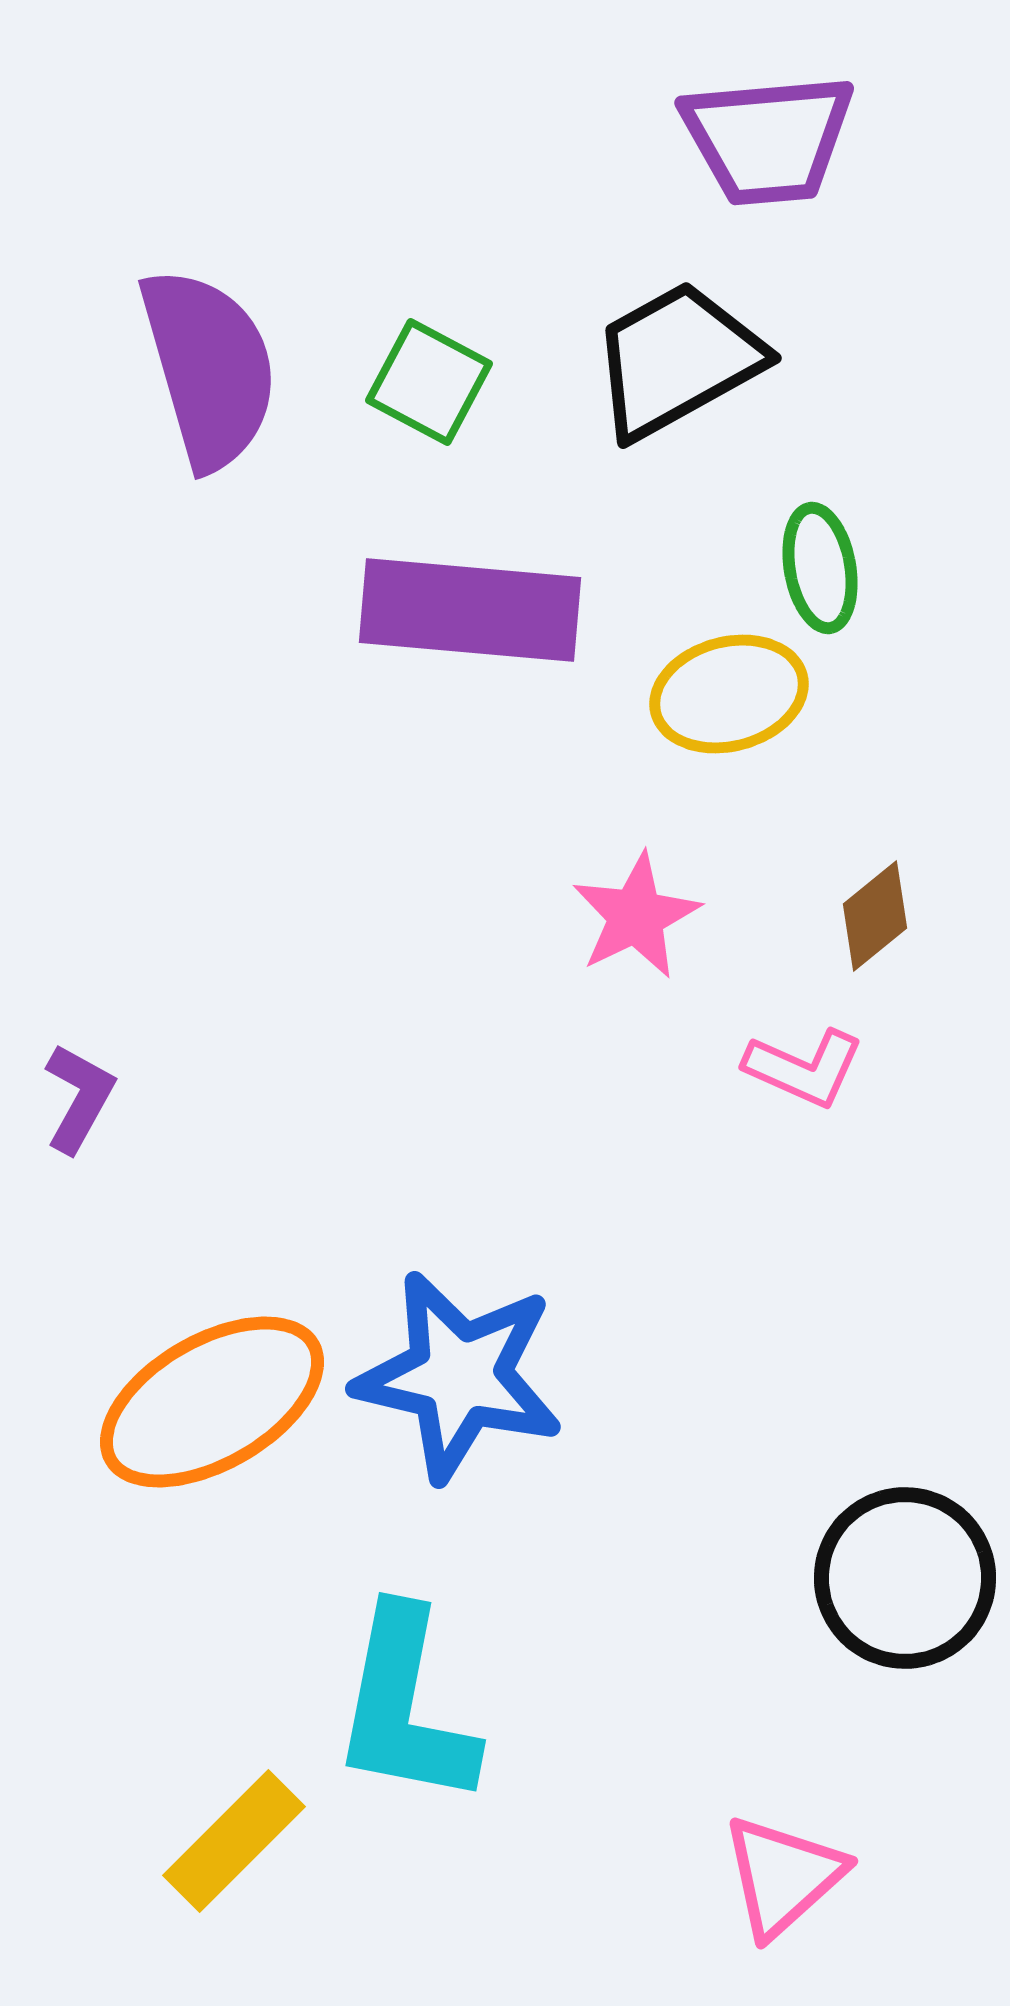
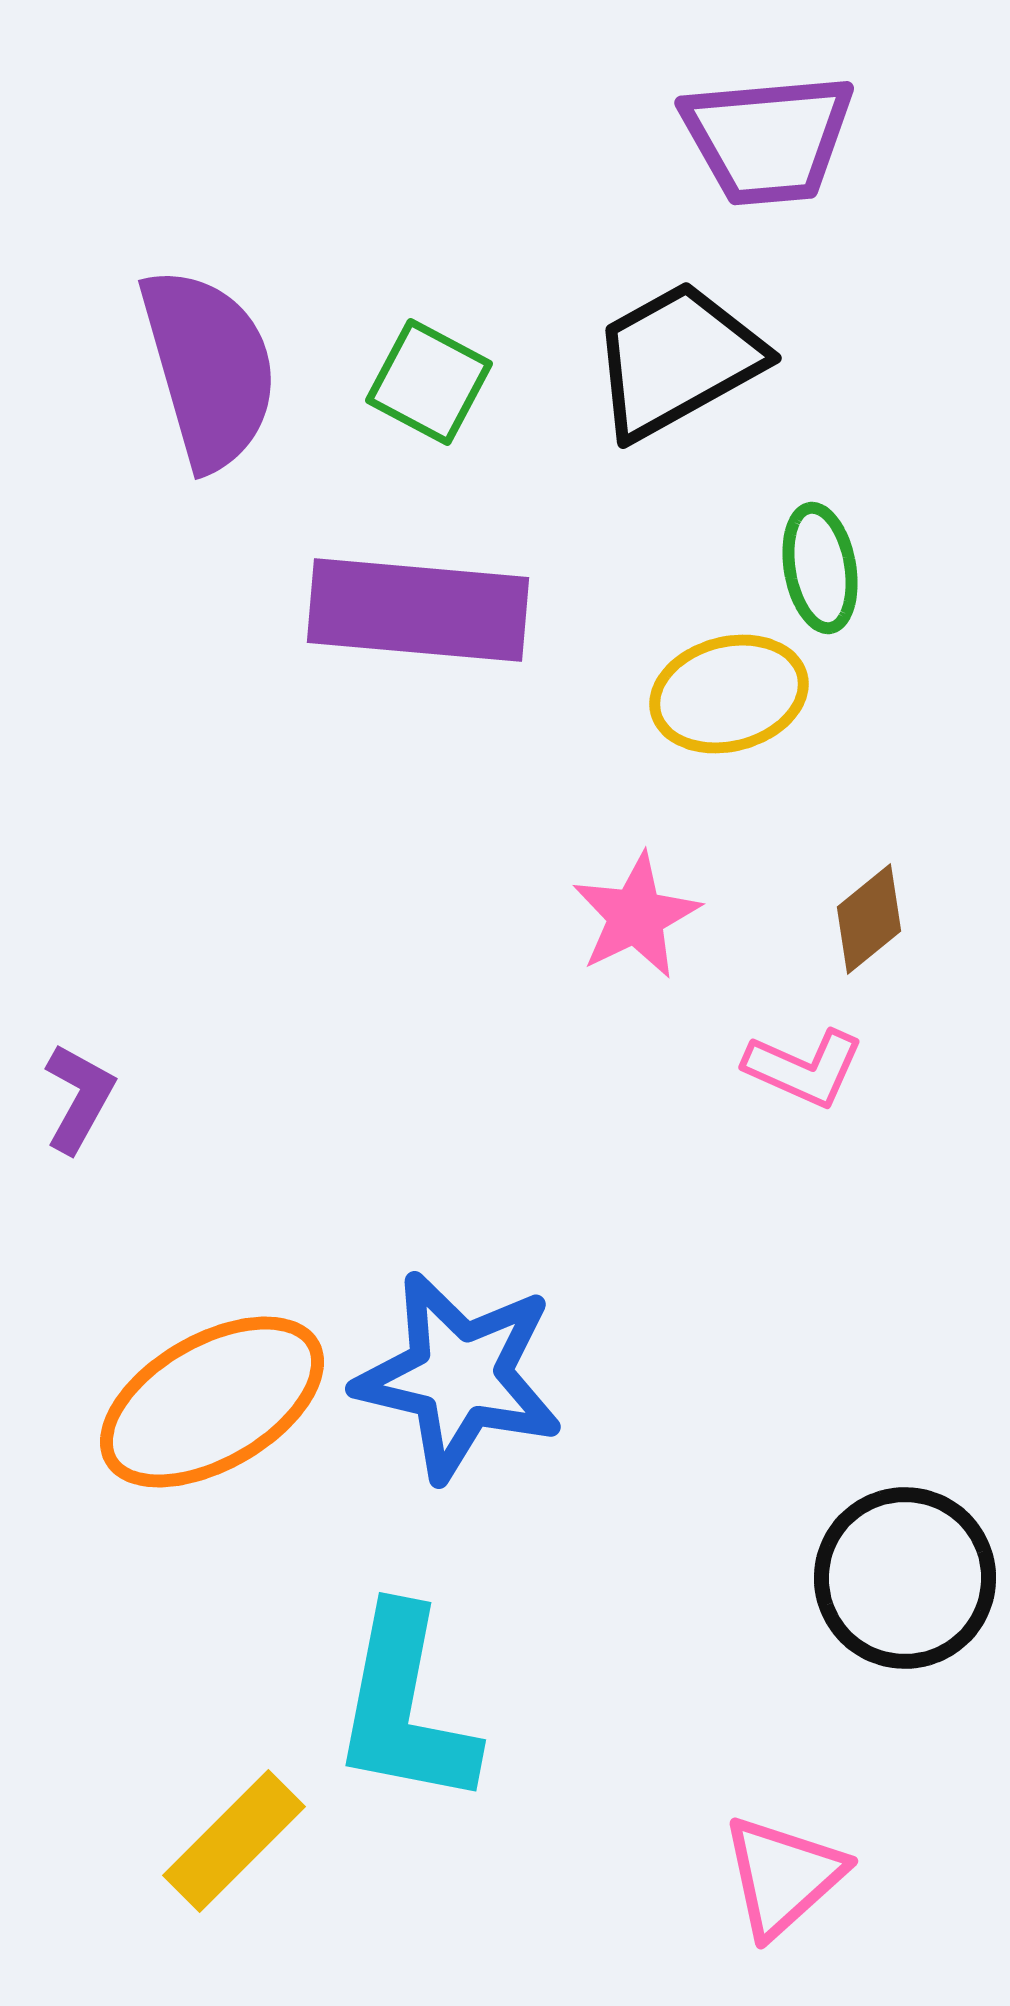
purple rectangle: moved 52 px left
brown diamond: moved 6 px left, 3 px down
